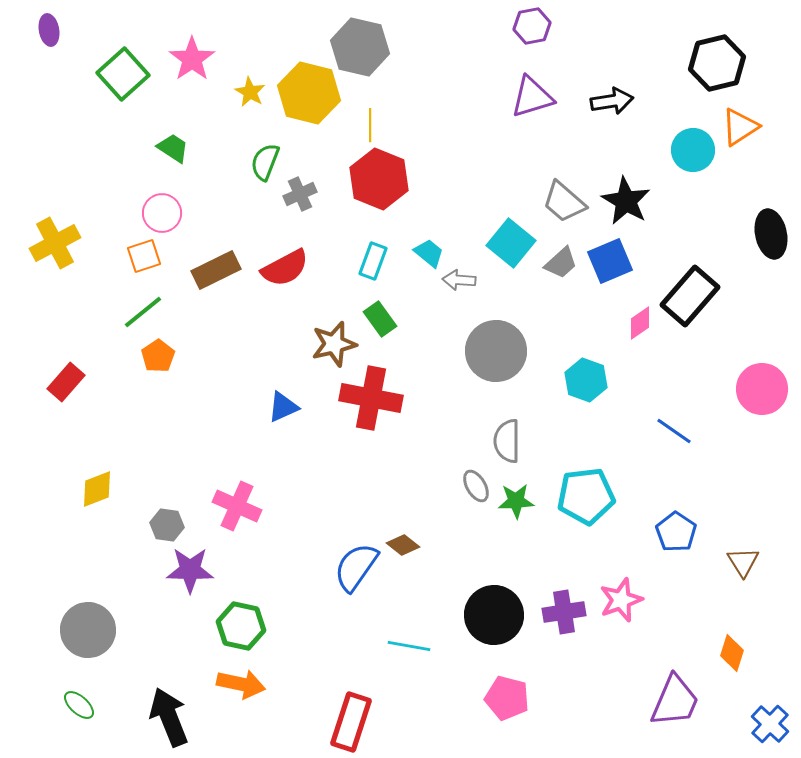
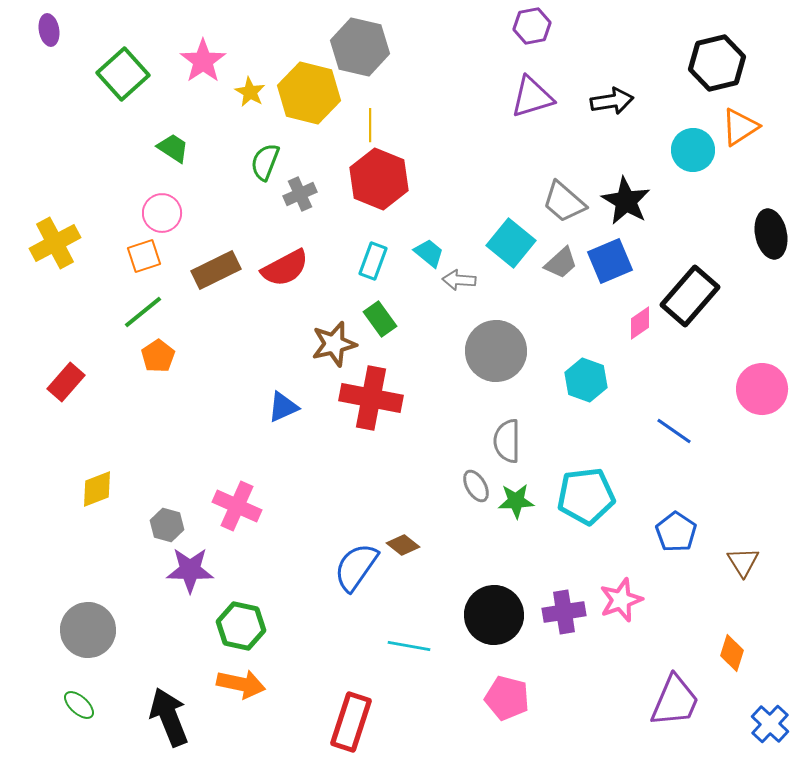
pink star at (192, 59): moved 11 px right, 2 px down
gray hexagon at (167, 525): rotated 8 degrees clockwise
